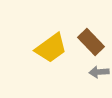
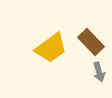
gray arrow: rotated 102 degrees counterclockwise
